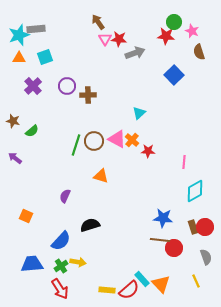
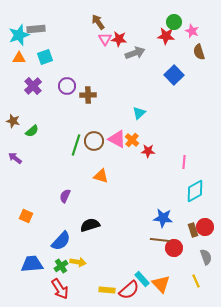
brown rectangle at (193, 227): moved 3 px down
